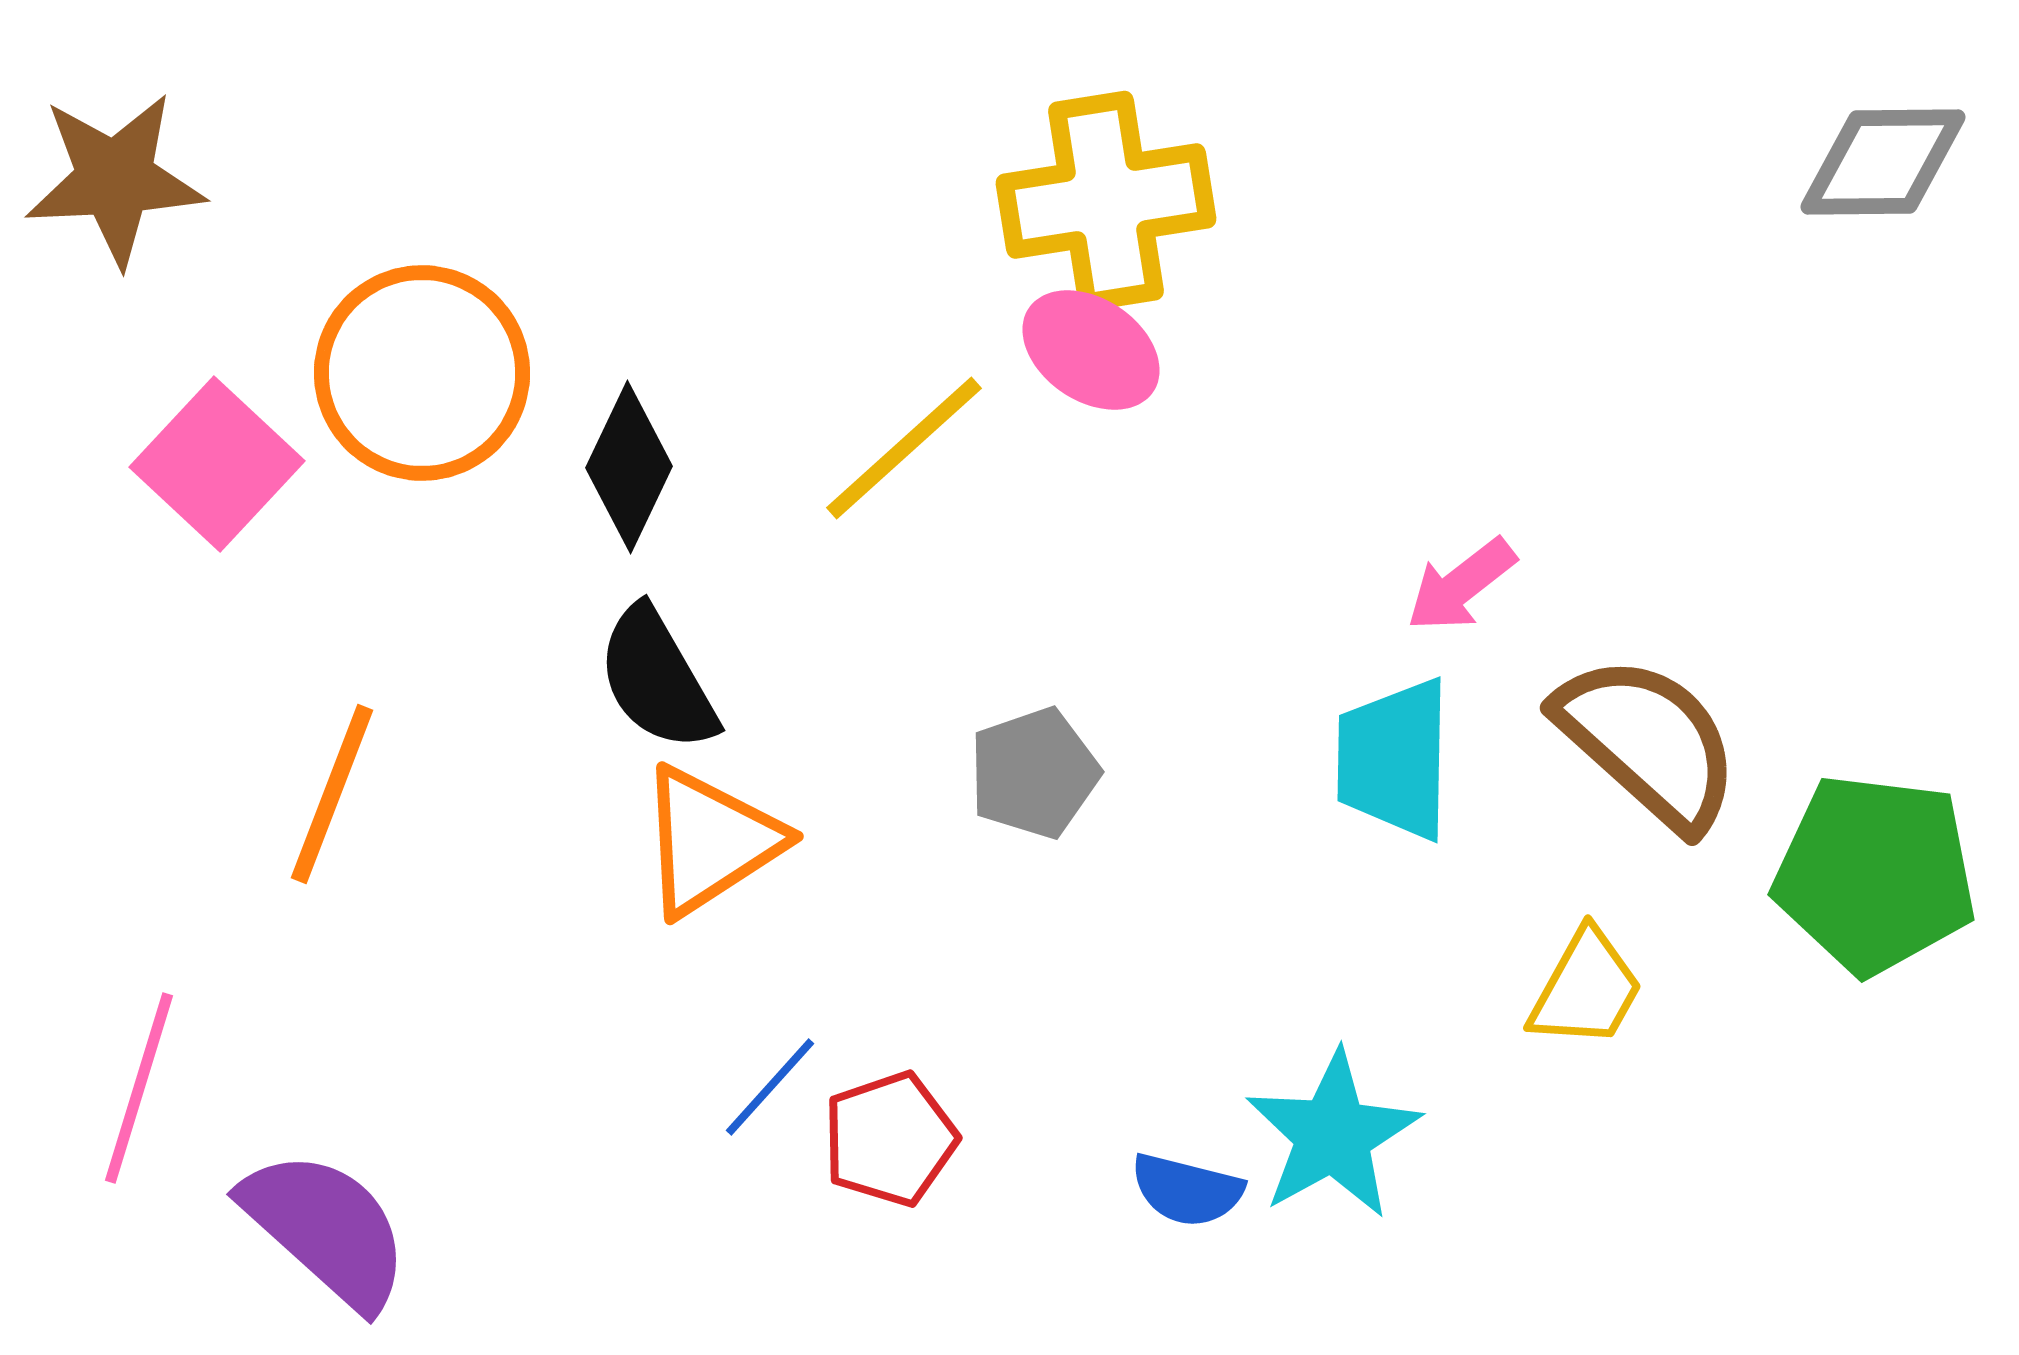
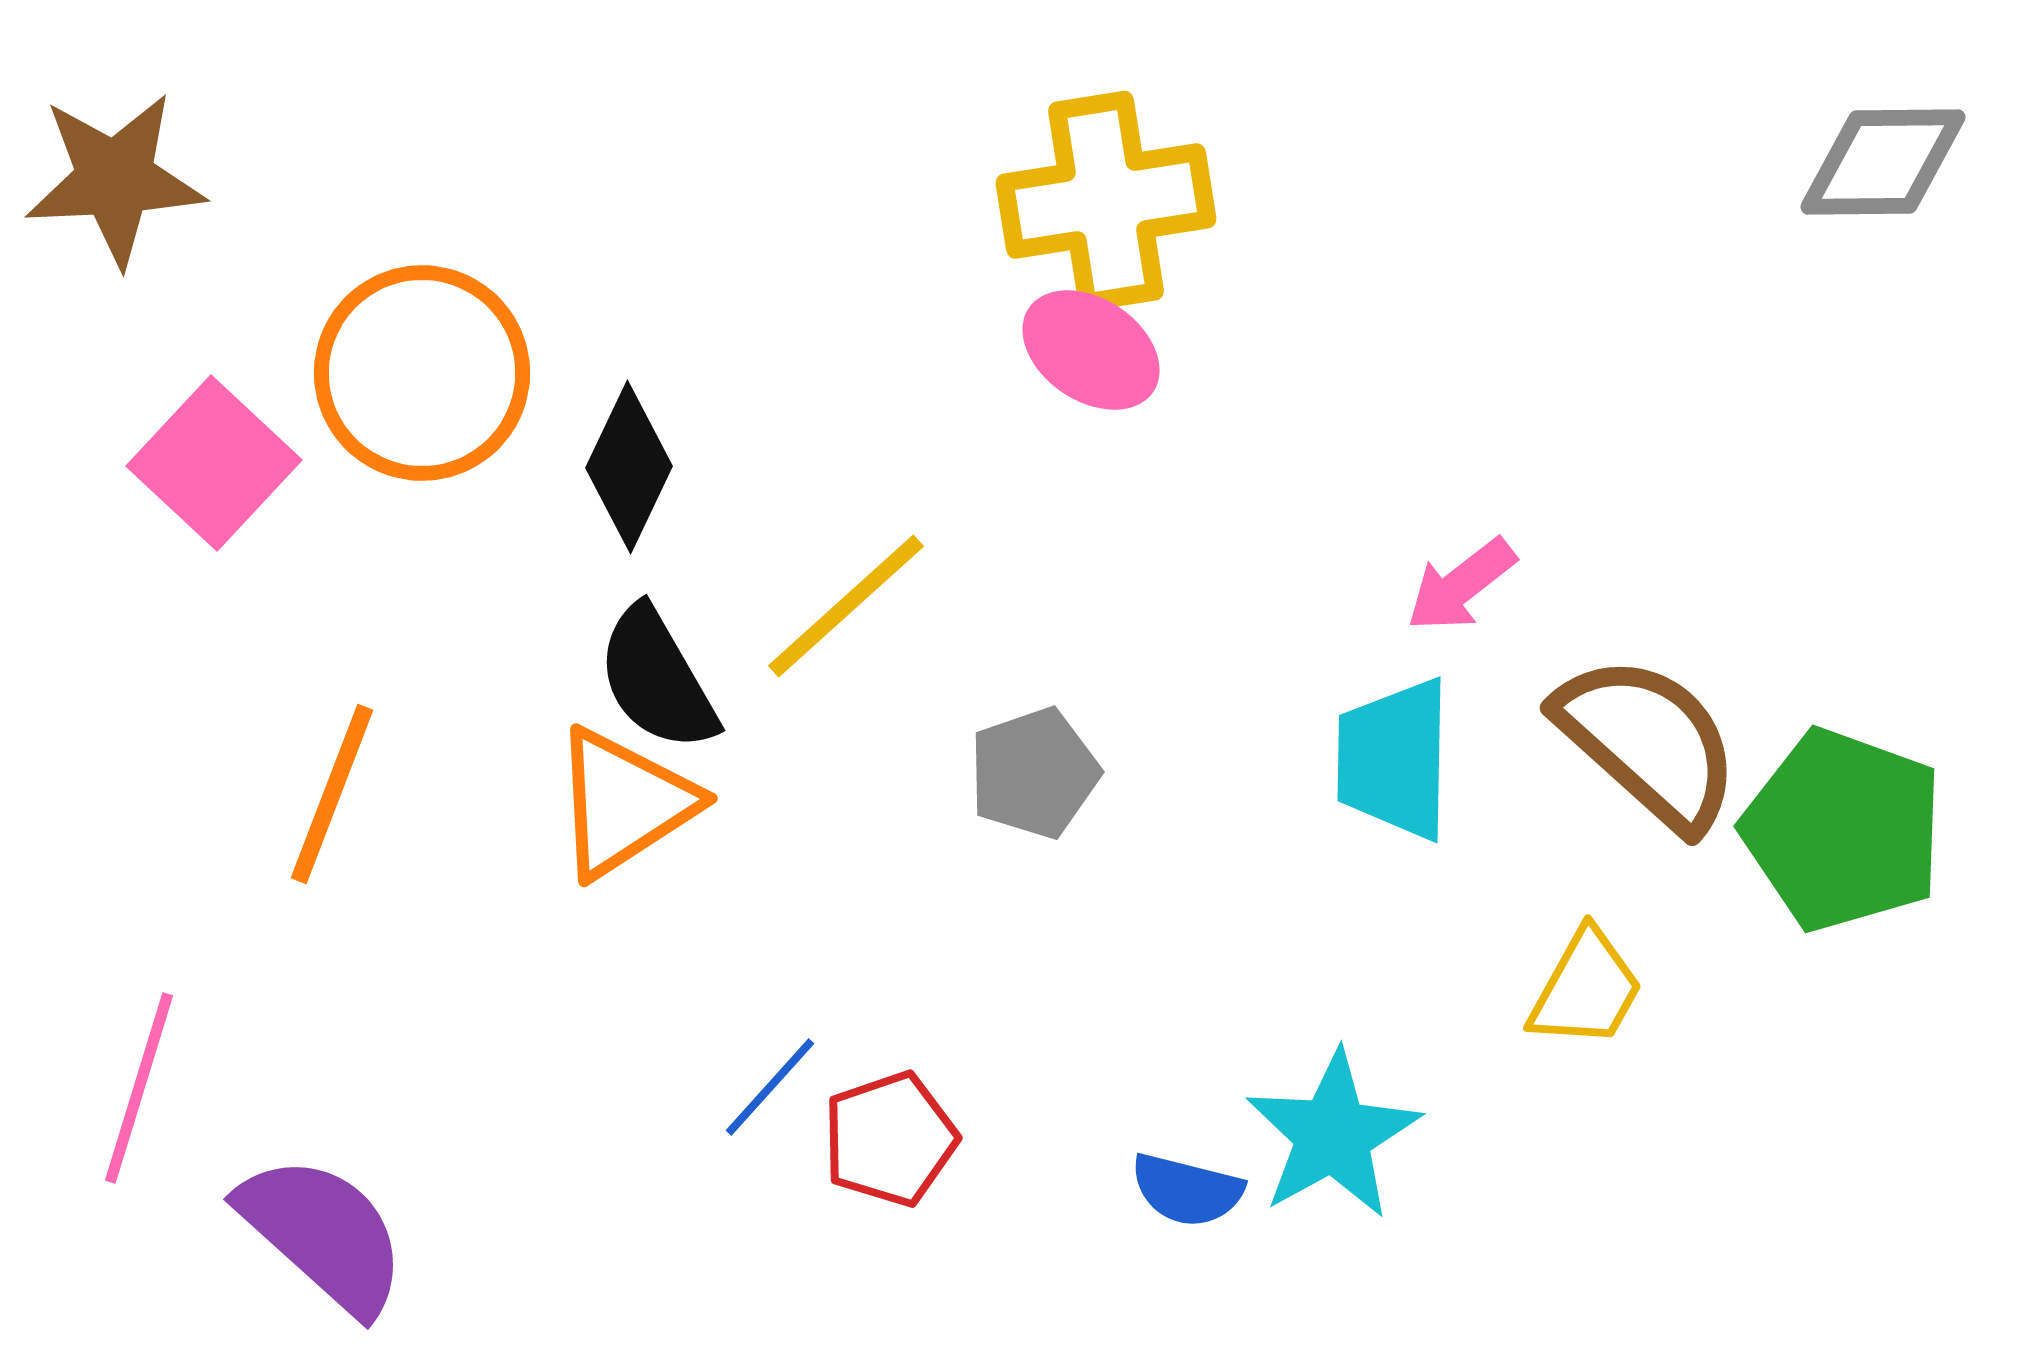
yellow line: moved 58 px left, 158 px down
pink square: moved 3 px left, 1 px up
orange triangle: moved 86 px left, 38 px up
green pentagon: moved 32 px left, 44 px up; rotated 13 degrees clockwise
purple semicircle: moved 3 px left, 5 px down
